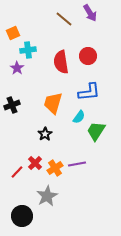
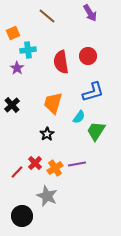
brown line: moved 17 px left, 3 px up
blue L-shape: moved 4 px right; rotated 10 degrees counterclockwise
black cross: rotated 21 degrees counterclockwise
black star: moved 2 px right
gray star: rotated 20 degrees counterclockwise
